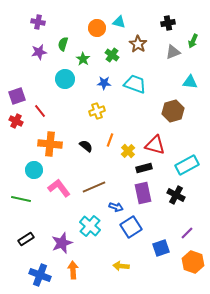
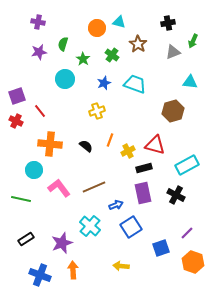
blue star at (104, 83): rotated 24 degrees counterclockwise
yellow cross at (128, 151): rotated 16 degrees clockwise
blue arrow at (116, 207): moved 2 px up; rotated 40 degrees counterclockwise
